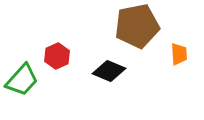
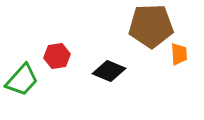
brown pentagon: moved 14 px right; rotated 9 degrees clockwise
red hexagon: rotated 15 degrees clockwise
